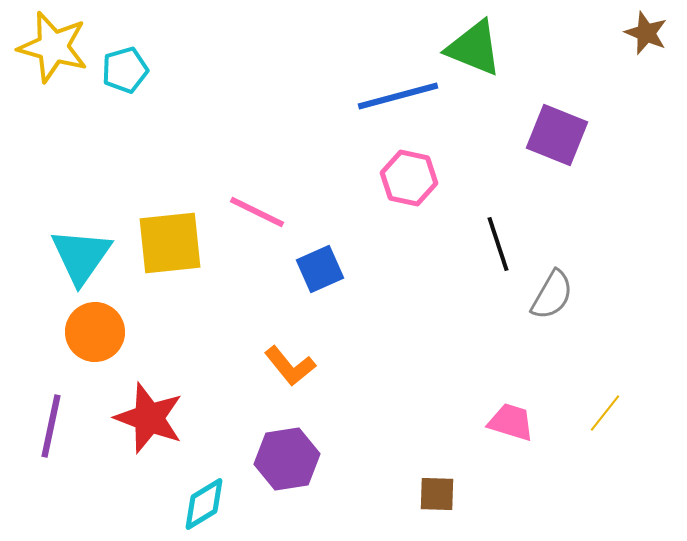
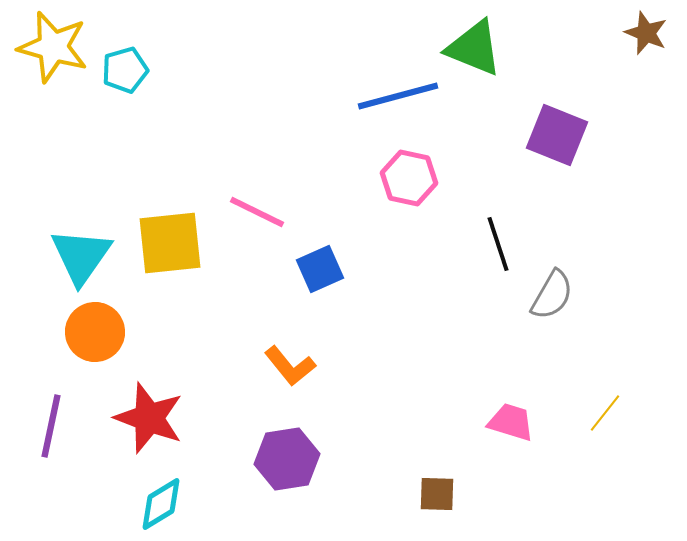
cyan diamond: moved 43 px left
